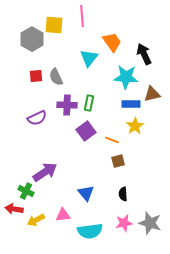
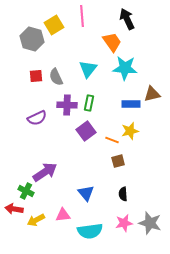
yellow square: rotated 36 degrees counterclockwise
gray hexagon: rotated 15 degrees counterclockwise
black arrow: moved 17 px left, 35 px up
cyan triangle: moved 1 px left, 11 px down
cyan star: moved 1 px left, 9 px up
yellow star: moved 5 px left, 5 px down; rotated 18 degrees clockwise
